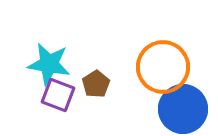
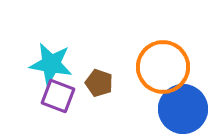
cyan star: moved 2 px right
brown pentagon: moved 3 px right, 1 px up; rotated 20 degrees counterclockwise
purple square: moved 1 px down
